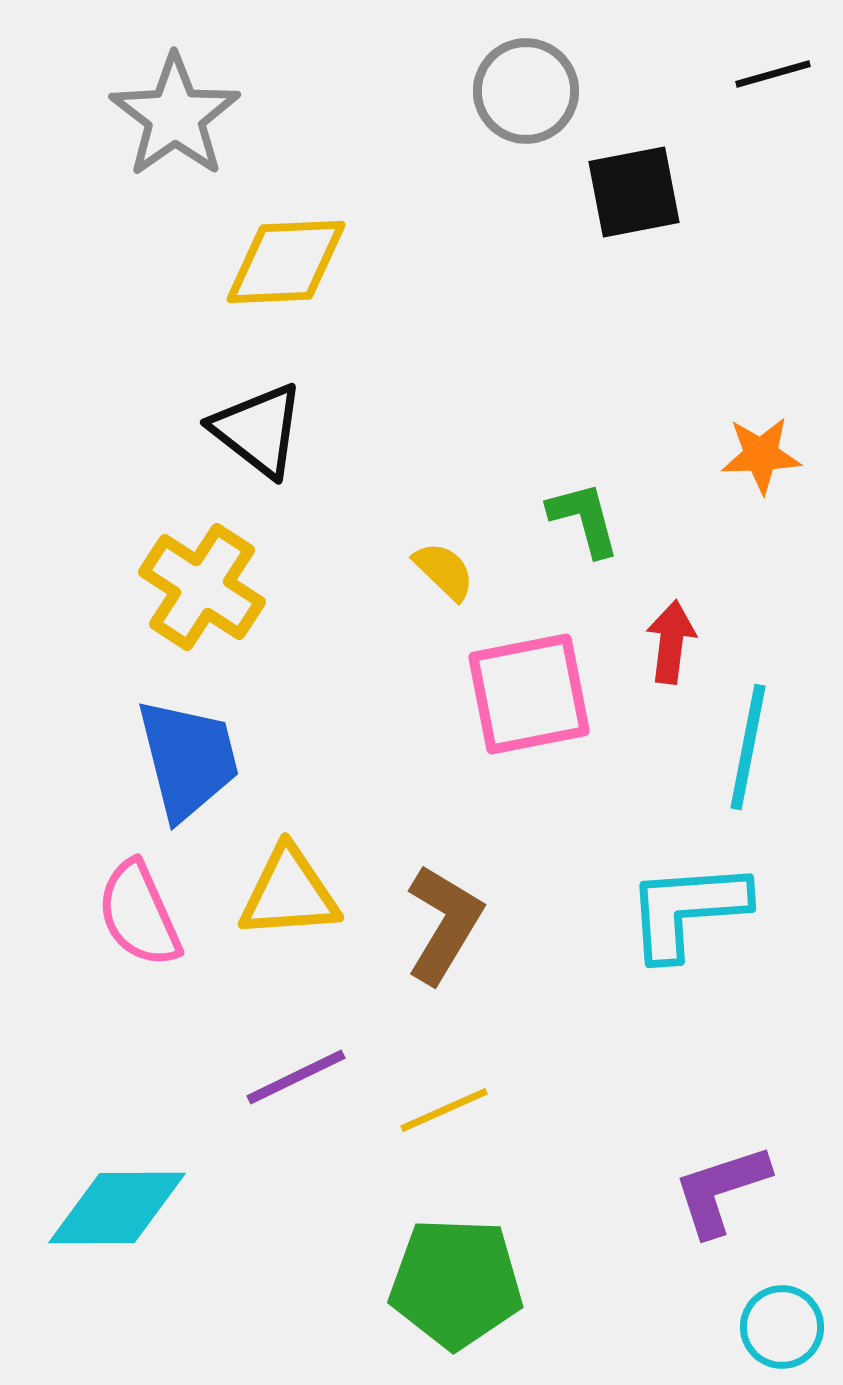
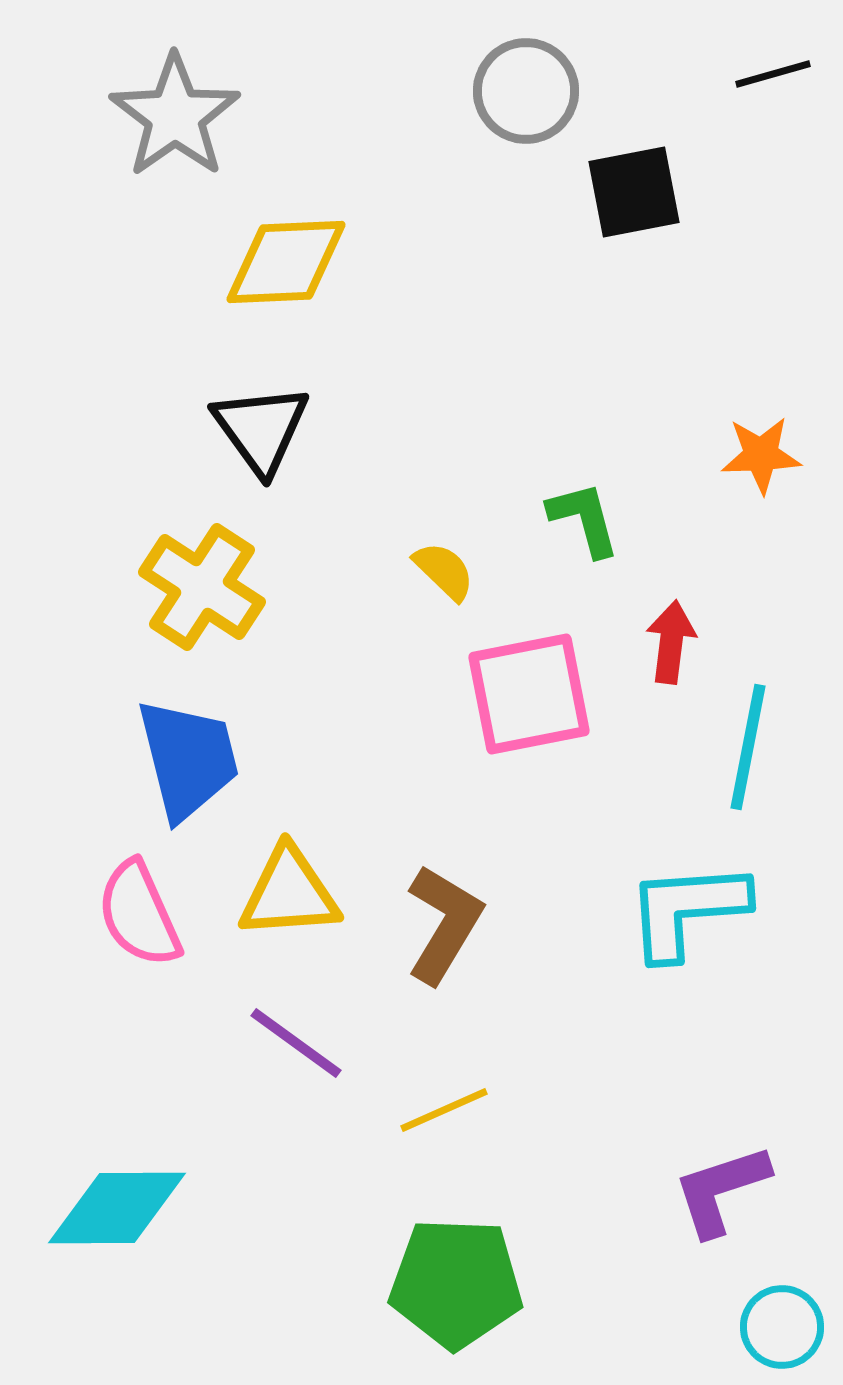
black triangle: moved 3 px right, 1 px up; rotated 16 degrees clockwise
purple line: moved 34 px up; rotated 62 degrees clockwise
